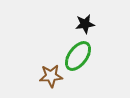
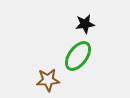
brown star: moved 3 px left, 4 px down
